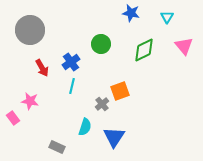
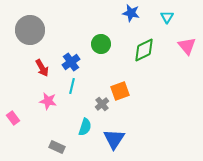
pink triangle: moved 3 px right
pink star: moved 18 px right
blue triangle: moved 2 px down
